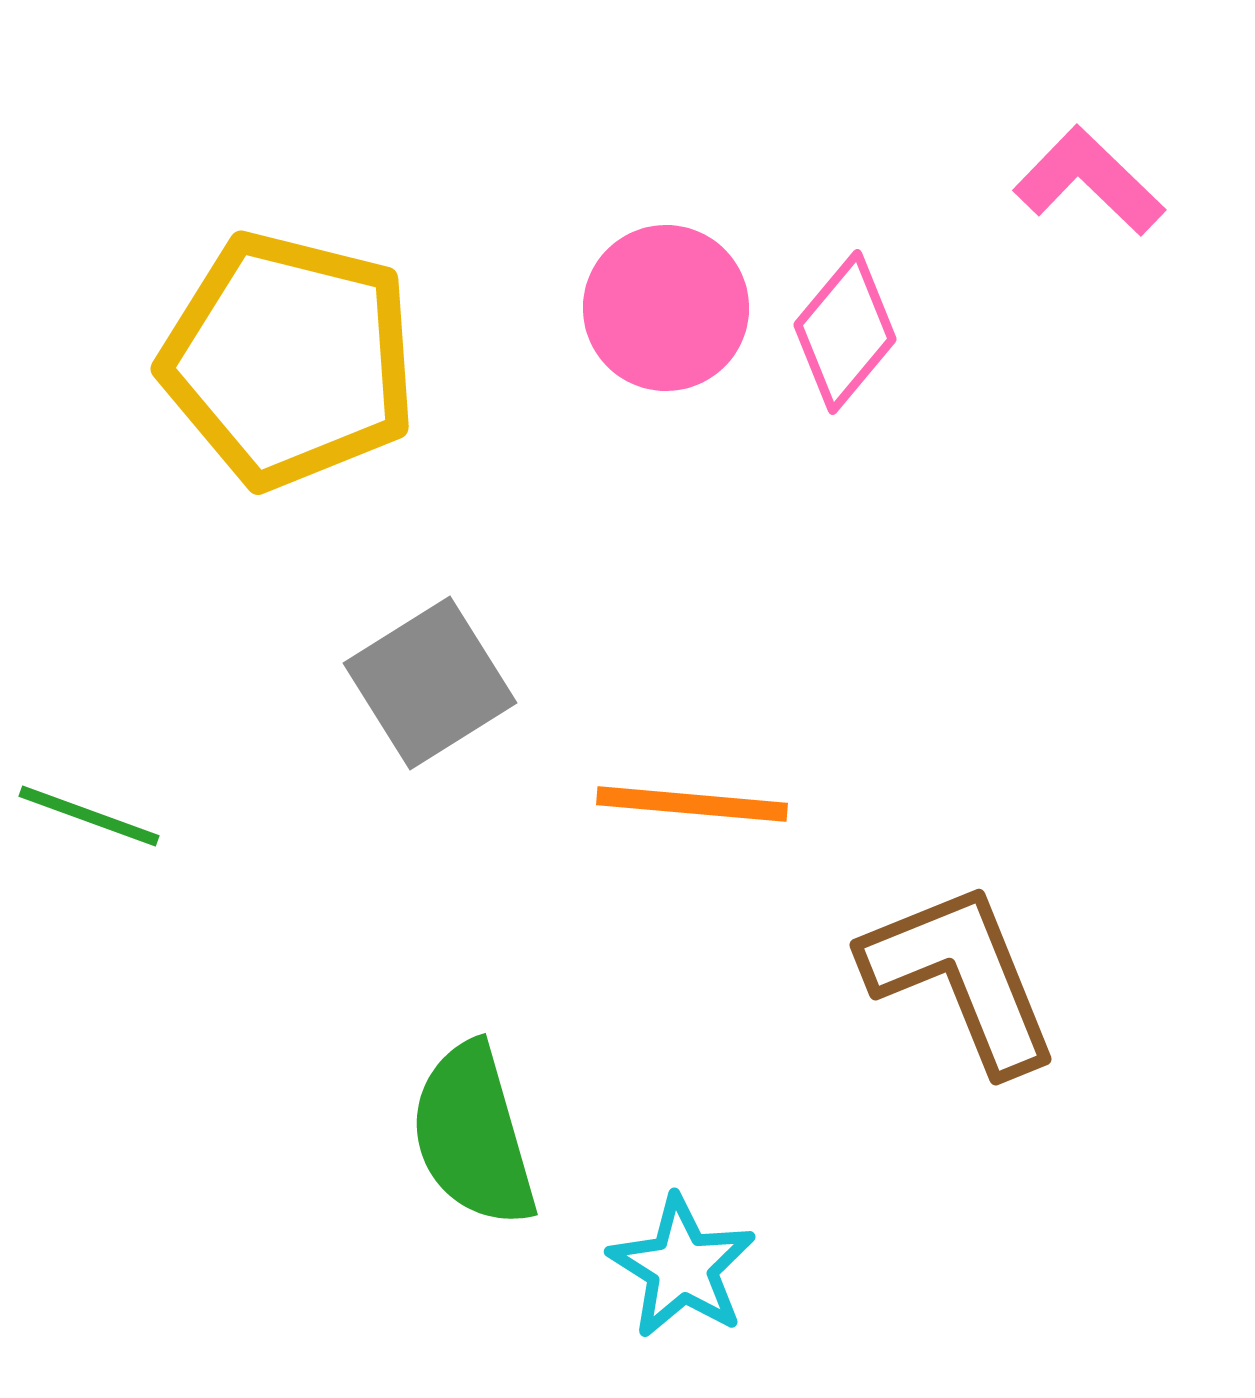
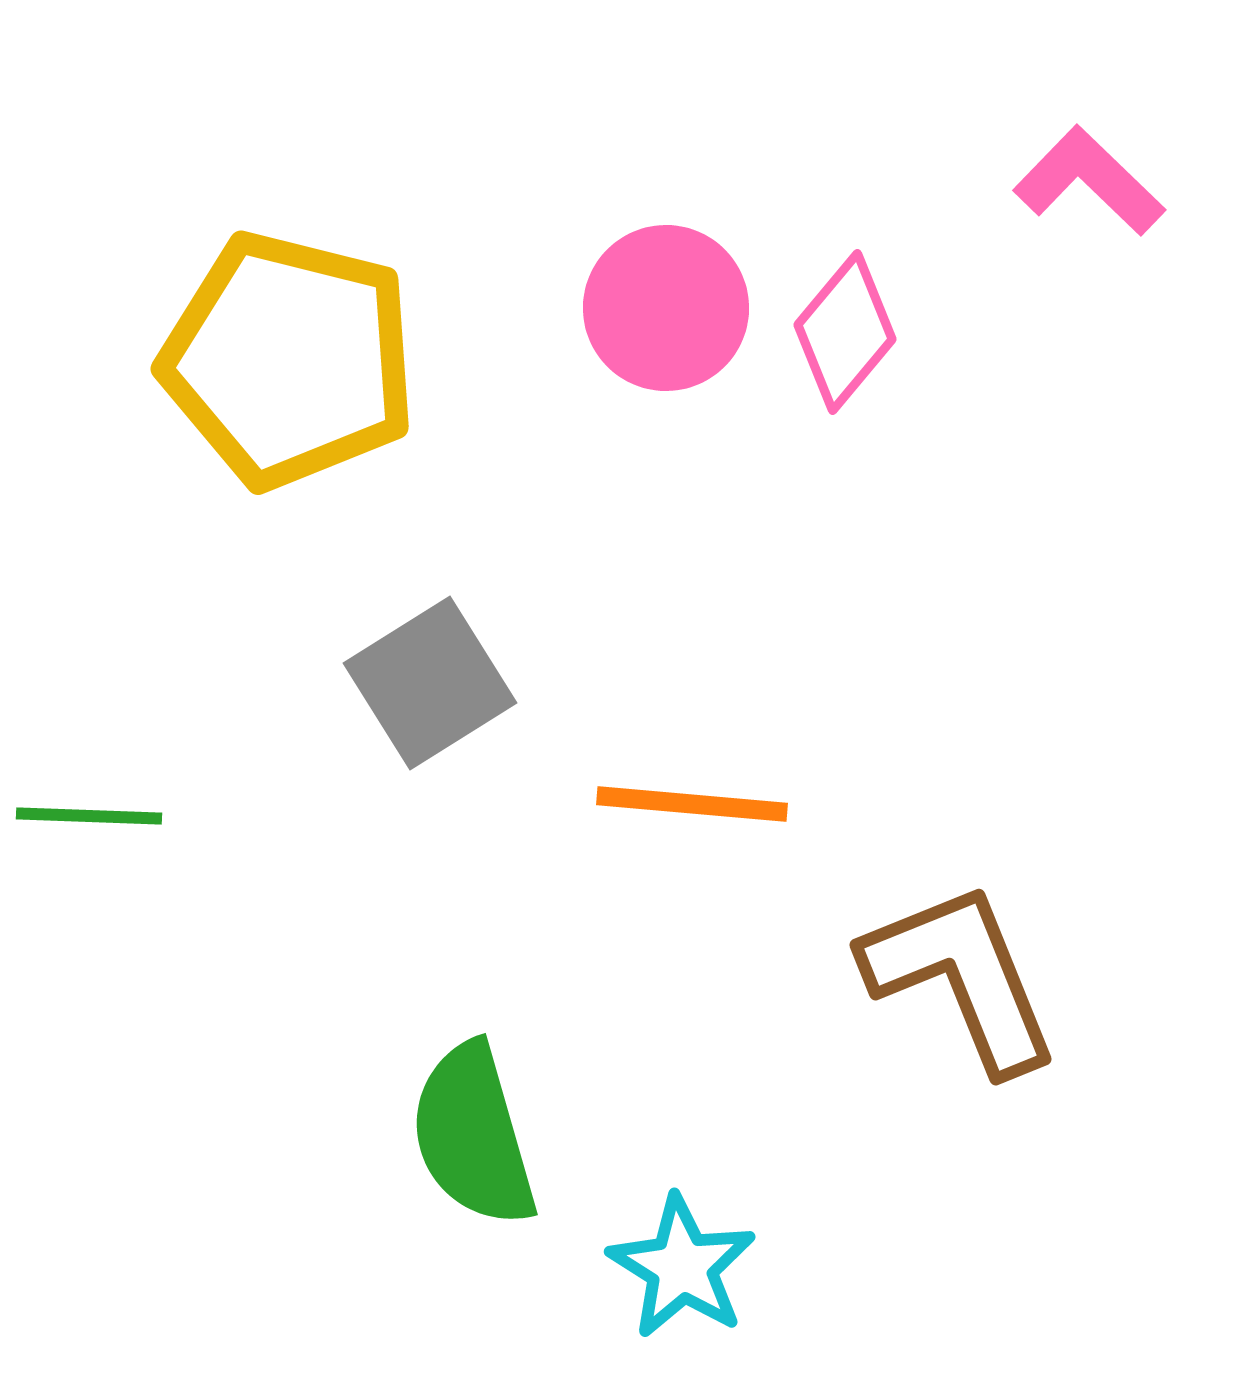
green line: rotated 18 degrees counterclockwise
